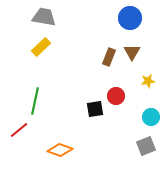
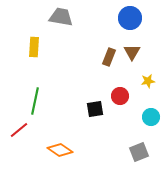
gray trapezoid: moved 17 px right
yellow rectangle: moved 7 px left; rotated 42 degrees counterclockwise
red circle: moved 4 px right
gray square: moved 7 px left, 6 px down
orange diamond: rotated 15 degrees clockwise
